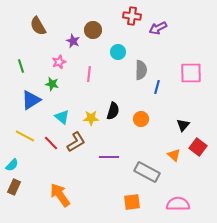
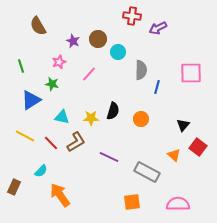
brown circle: moved 5 px right, 9 px down
pink line: rotated 35 degrees clockwise
cyan triangle: rotated 28 degrees counterclockwise
purple line: rotated 24 degrees clockwise
cyan semicircle: moved 29 px right, 6 px down
